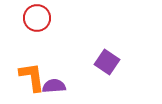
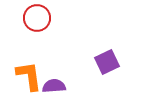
purple square: rotated 30 degrees clockwise
orange L-shape: moved 3 px left, 1 px up
